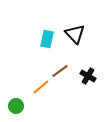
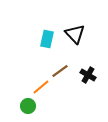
black cross: moved 1 px up
green circle: moved 12 px right
